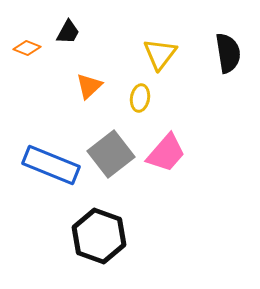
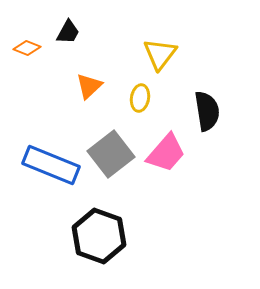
black semicircle: moved 21 px left, 58 px down
